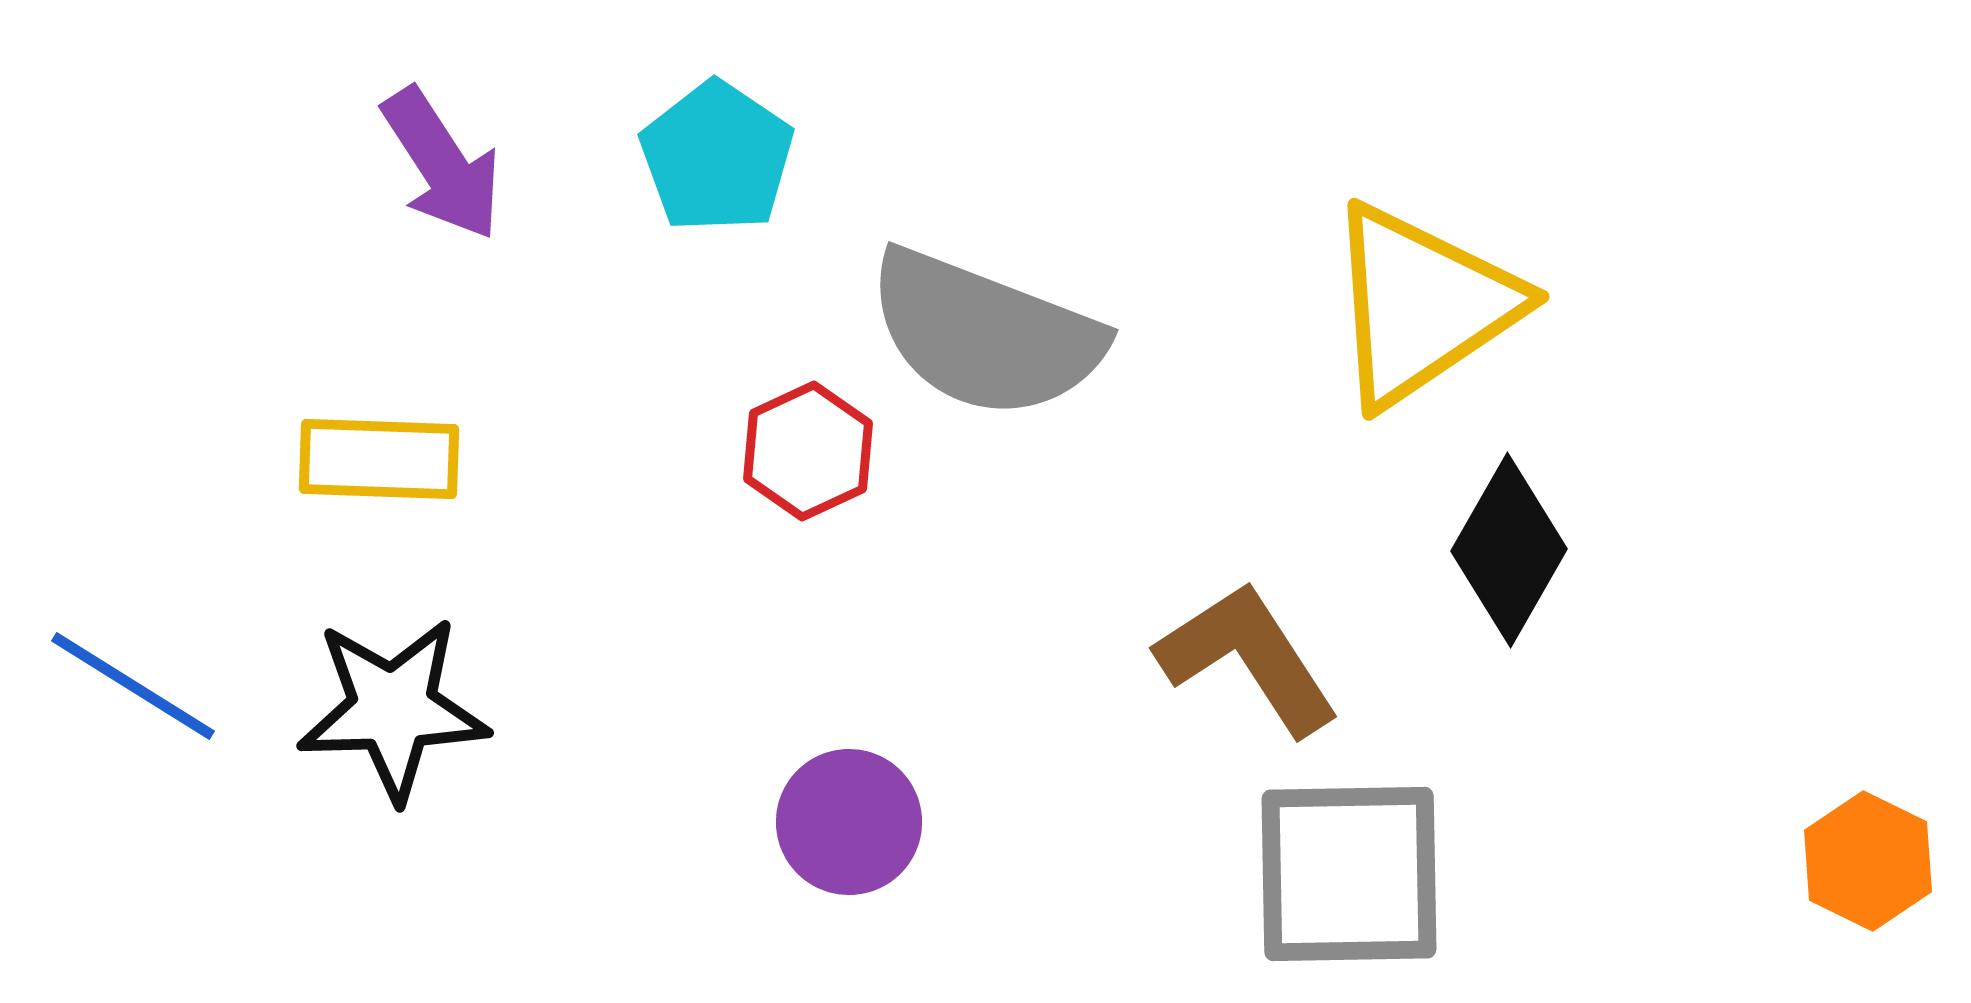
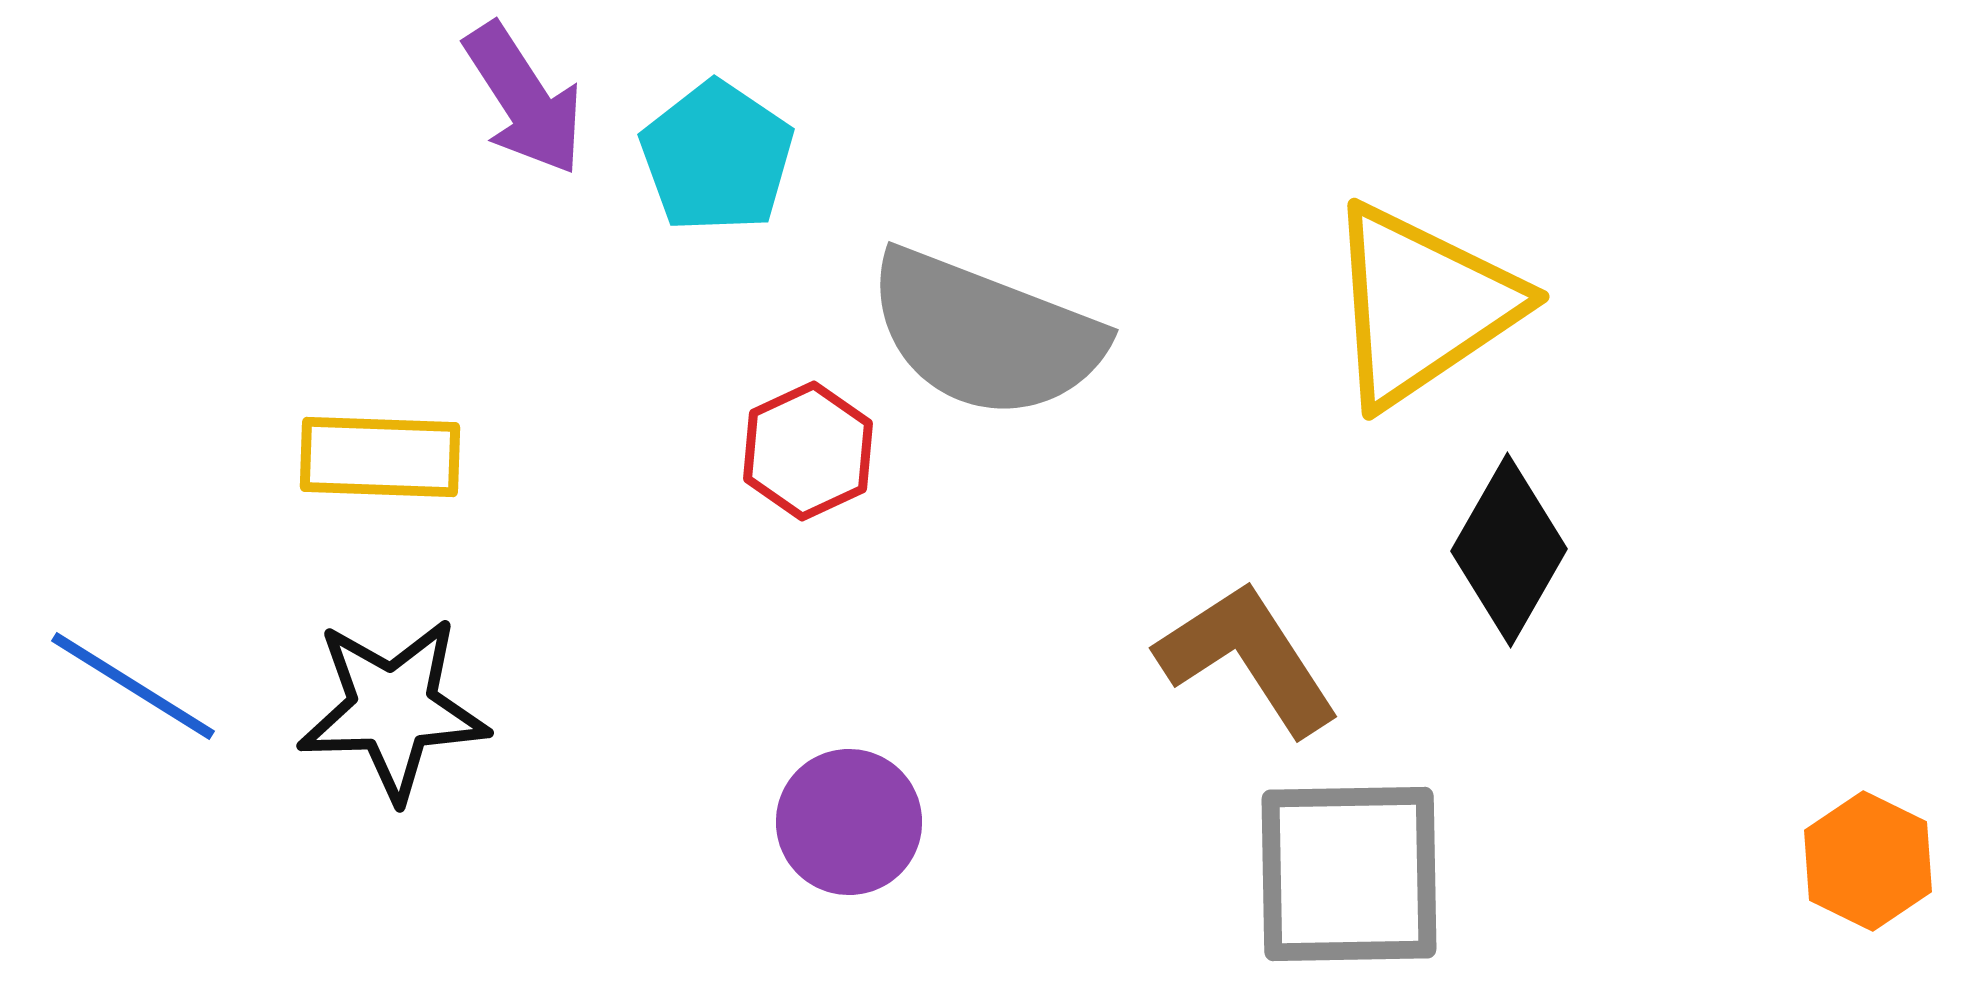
purple arrow: moved 82 px right, 65 px up
yellow rectangle: moved 1 px right, 2 px up
